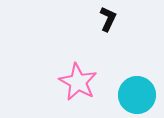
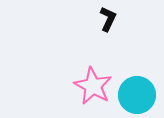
pink star: moved 15 px right, 4 px down
